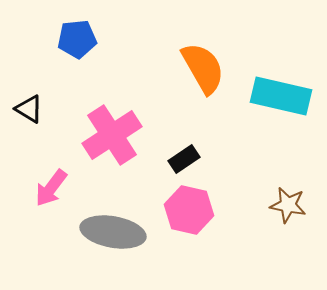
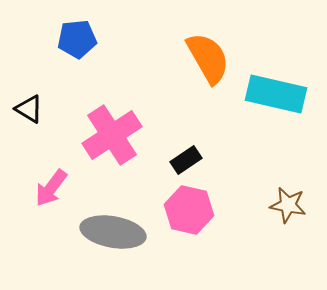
orange semicircle: moved 5 px right, 10 px up
cyan rectangle: moved 5 px left, 2 px up
black rectangle: moved 2 px right, 1 px down
